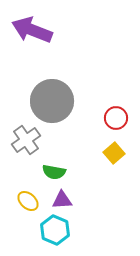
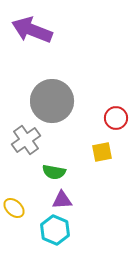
yellow square: moved 12 px left, 1 px up; rotated 30 degrees clockwise
yellow ellipse: moved 14 px left, 7 px down
